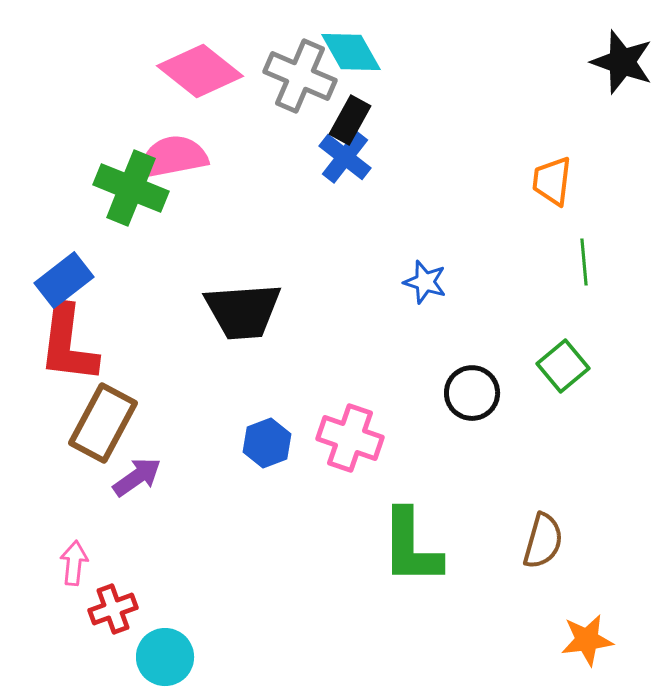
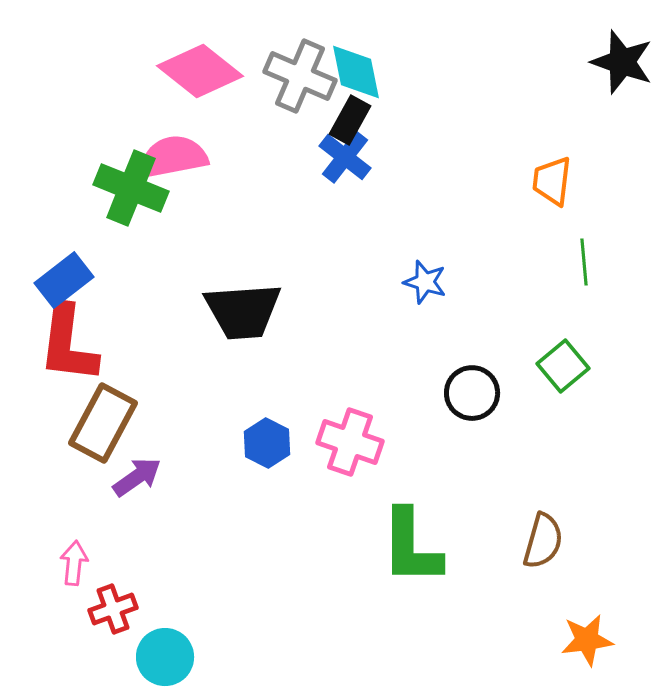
cyan diamond: moved 5 px right, 20 px down; rotated 18 degrees clockwise
pink cross: moved 4 px down
blue hexagon: rotated 12 degrees counterclockwise
